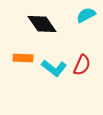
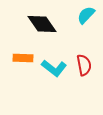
cyan semicircle: rotated 18 degrees counterclockwise
red semicircle: moved 2 px right; rotated 35 degrees counterclockwise
